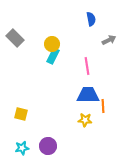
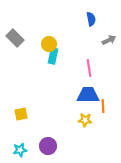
yellow circle: moved 3 px left
cyan rectangle: rotated 14 degrees counterclockwise
pink line: moved 2 px right, 2 px down
yellow square: rotated 24 degrees counterclockwise
cyan star: moved 2 px left, 2 px down
